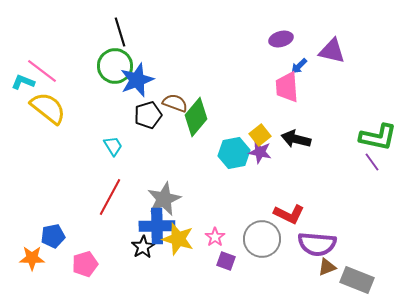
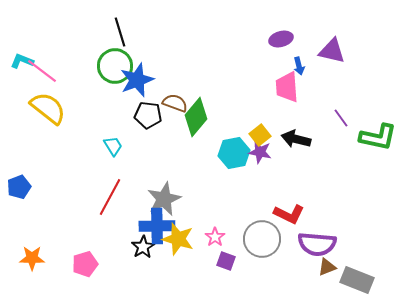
blue arrow: rotated 60 degrees counterclockwise
cyan L-shape: moved 1 px left, 21 px up
black pentagon: rotated 24 degrees clockwise
purple line: moved 31 px left, 44 px up
blue pentagon: moved 34 px left, 49 px up; rotated 10 degrees counterclockwise
